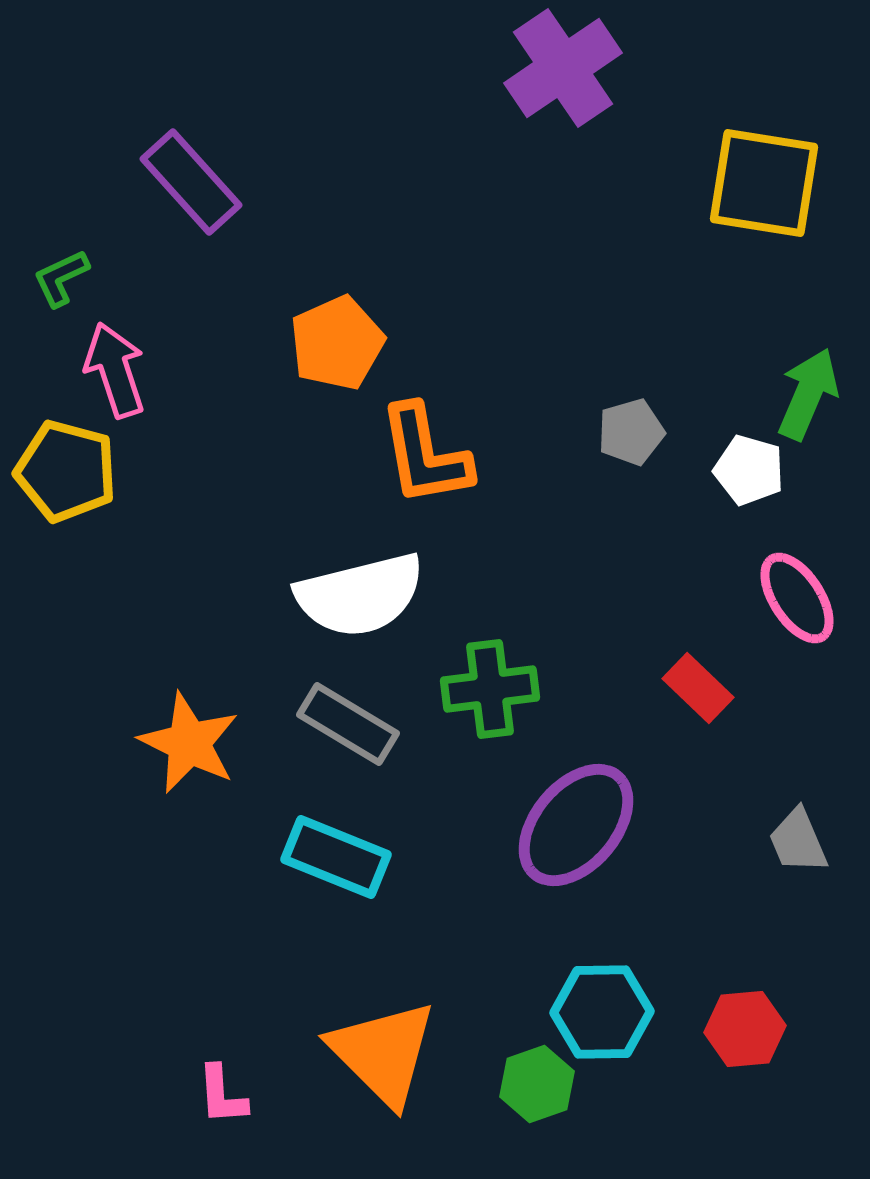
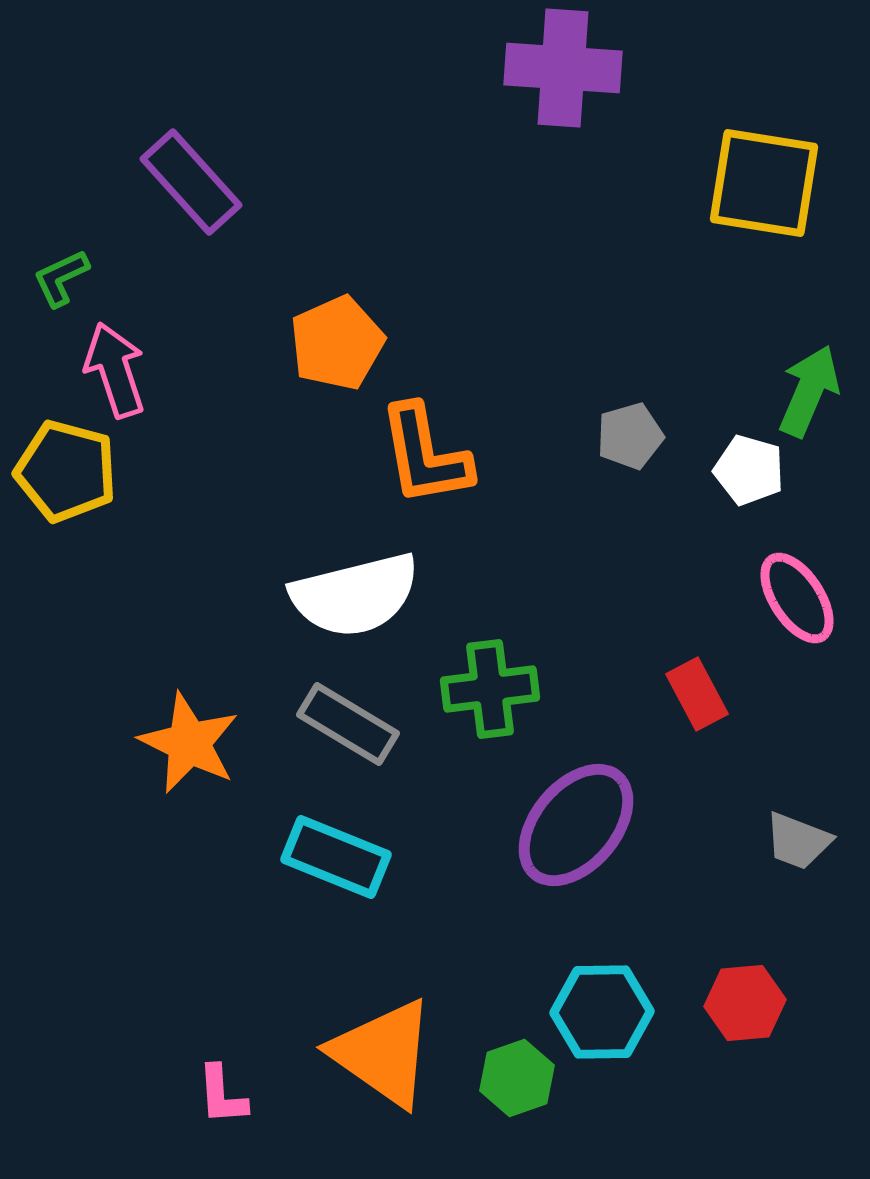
purple cross: rotated 38 degrees clockwise
green arrow: moved 1 px right, 3 px up
gray pentagon: moved 1 px left, 4 px down
white semicircle: moved 5 px left
red rectangle: moved 1 px left, 6 px down; rotated 18 degrees clockwise
gray trapezoid: rotated 46 degrees counterclockwise
red hexagon: moved 26 px up
orange triangle: rotated 10 degrees counterclockwise
green hexagon: moved 20 px left, 6 px up
